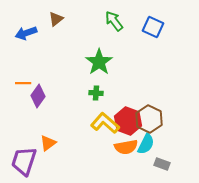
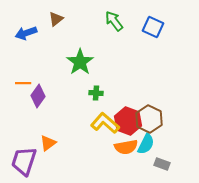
green star: moved 19 px left
